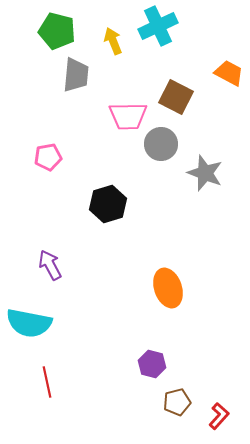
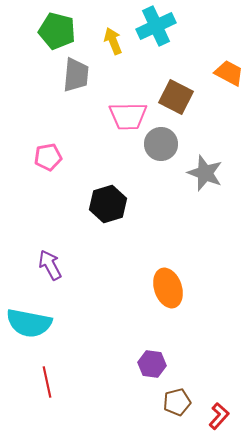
cyan cross: moved 2 px left
purple hexagon: rotated 8 degrees counterclockwise
